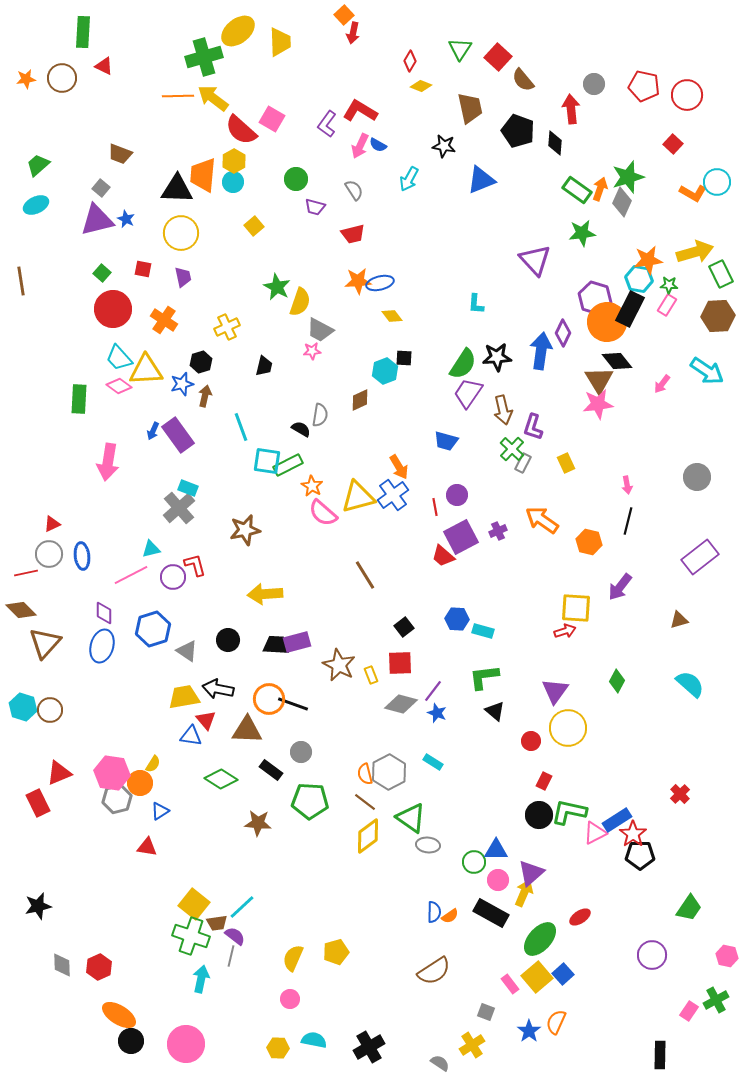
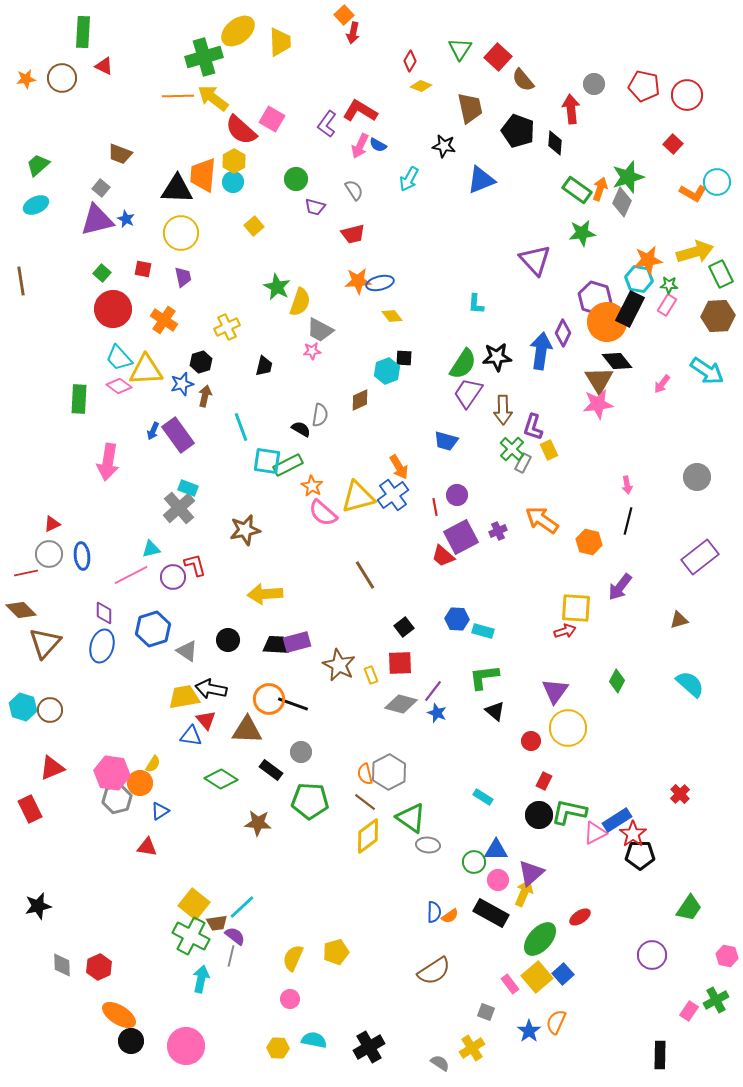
cyan hexagon at (385, 371): moved 2 px right
brown arrow at (503, 410): rotated 12 degrees clockwise
yellow rectangle at (566, 463): moved 17 px left, 13 px up
black arrow at (218, 689): moved 7 px left
cyan rectangle at (433, 762): moved 50 px right, 35 px down
red triangle at (59, 773): moved 7 px left, 5 px up
red rectangle at (38, 803): moved 8 px left, 6 px down
green cross at (191, 936): rotated 9 degrees clockwise
pink circle at (186, 1044): moved 2 px down
yellow cross at (472, 1045): moved 3 px down
